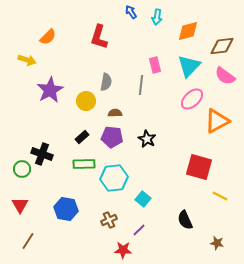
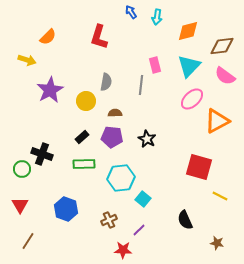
cyan hexagon: moved 7 px right
blue hexagon: rotated 10 degrees clockwise
